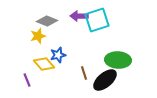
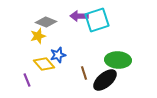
gray diamond: moved 1 px left, 1 px down
